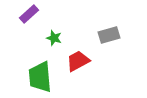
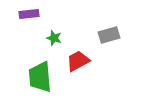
purple rectangle: rotated 36 degrees clockwise
